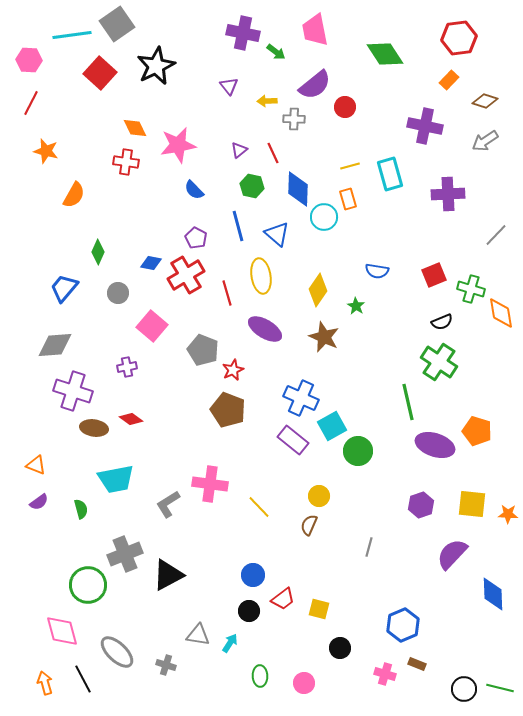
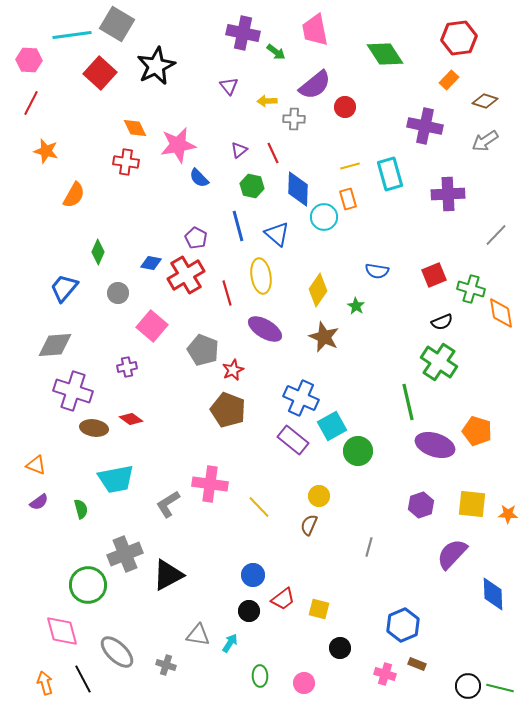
gray square at (117, 24): rotated 24 degrees counterclockwise
blue semicircle at (194, 190): moved 5 px right, 12 px up
black circle at (464, 689): moved 4 px right, 3 px up
